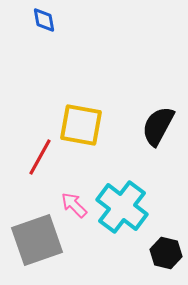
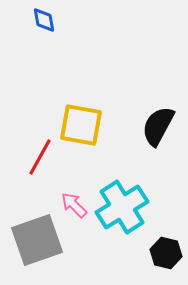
cyan cross: rotated 21 degrees clockwise
